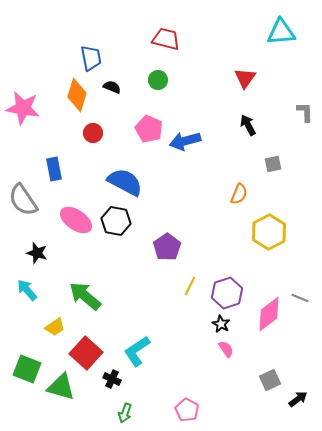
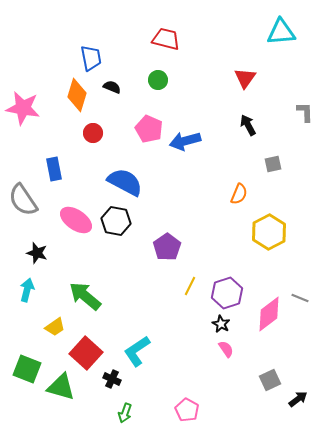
cyan arrow at (27, 290): rotated 55 degrees clockwise
